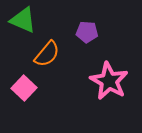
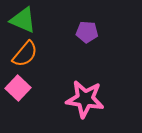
orange semicircle: moved 22 px left
pink star: moved 24 px left, 18 px down; rotated 21 degrees counterclockwise
pink square: moved 6 px left
